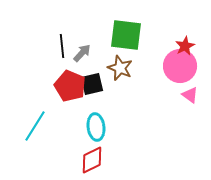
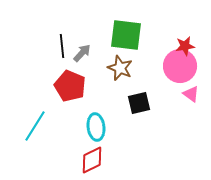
red star: rotated 18 degrees clockwise
black square: moved 47 px right, 19 px down
pink triangle: moved 1 px right, 1 px up
